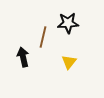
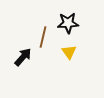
black arrow: rotated 54 degrees clockwise
yellow triangle: moved 10 px up; rotated 14 degrees counterclockwise
